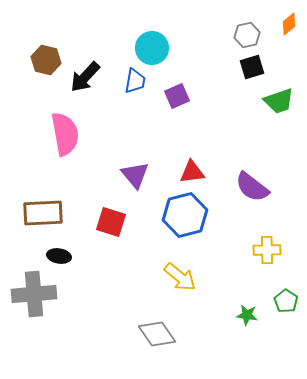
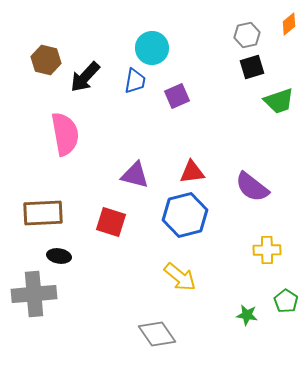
purple triangle: rotated 36 degrees counterclockwise
